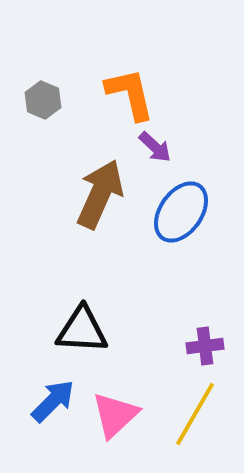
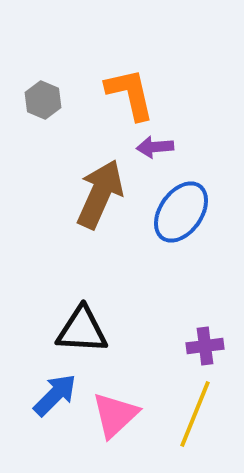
purple arrow: rotated 132 degrees clockwise
blue arrow: moved 2 px right, 6 px up
yellow line: rotated 8 degrees counterclockwise
